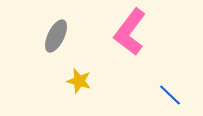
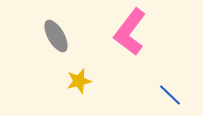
gray ellipse: rotated 56 degrees counterclockwise
yellow star: rotated 30 degrees counterclockwise
